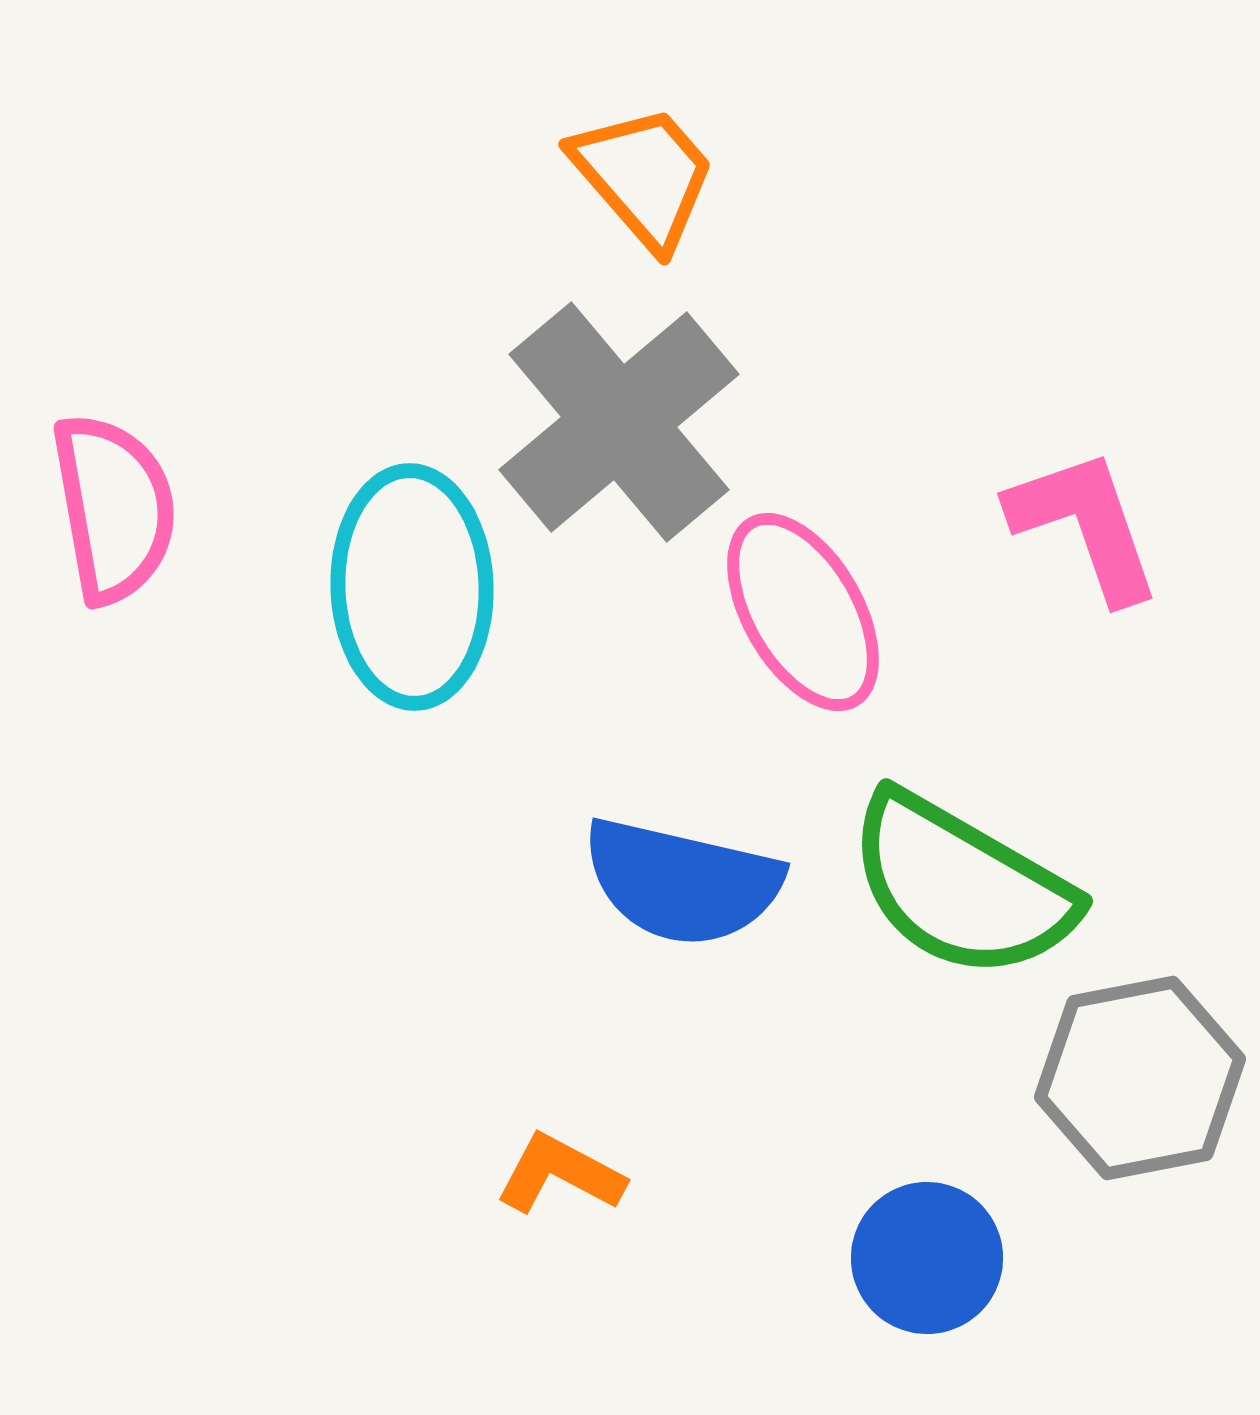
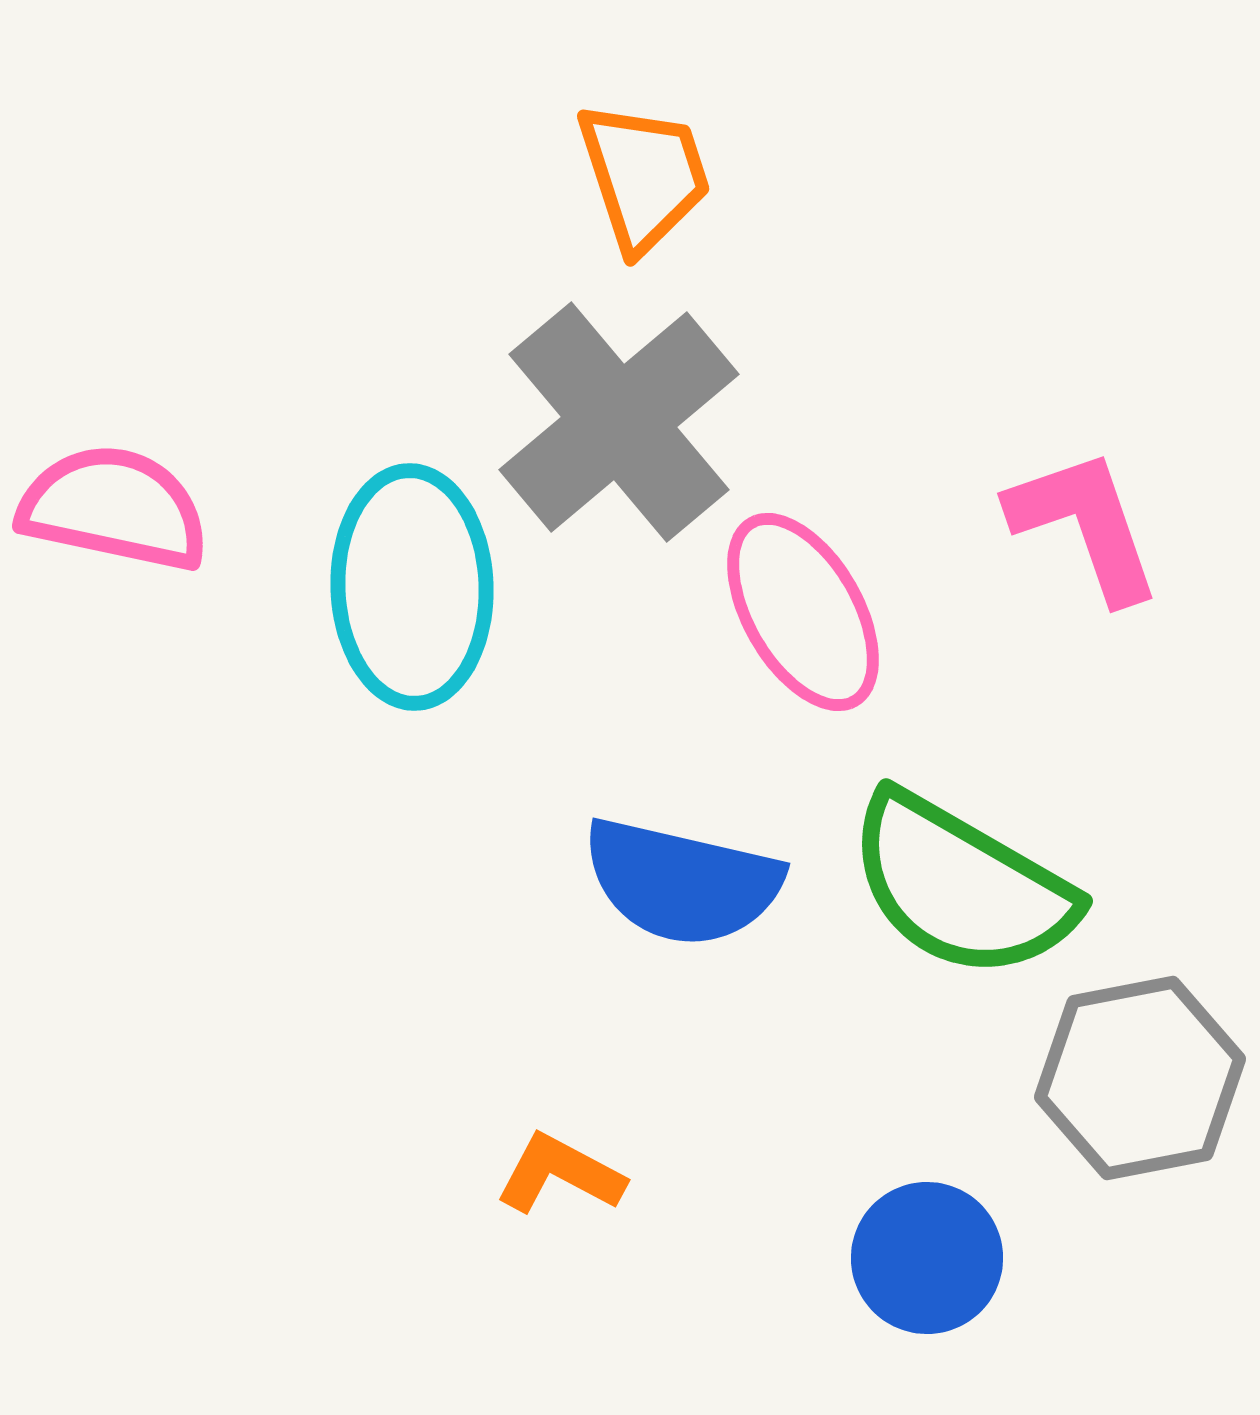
orange trapezoid: rotated 23 degrees clockwise
pink semicircle: rotated 68 degrees counterclockwise
